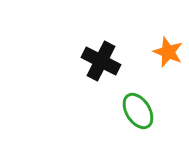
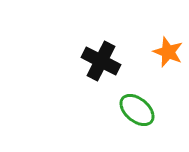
green ellipse: moved 1 px left, 1 px up; rotated 18 degrees counterclockwise
